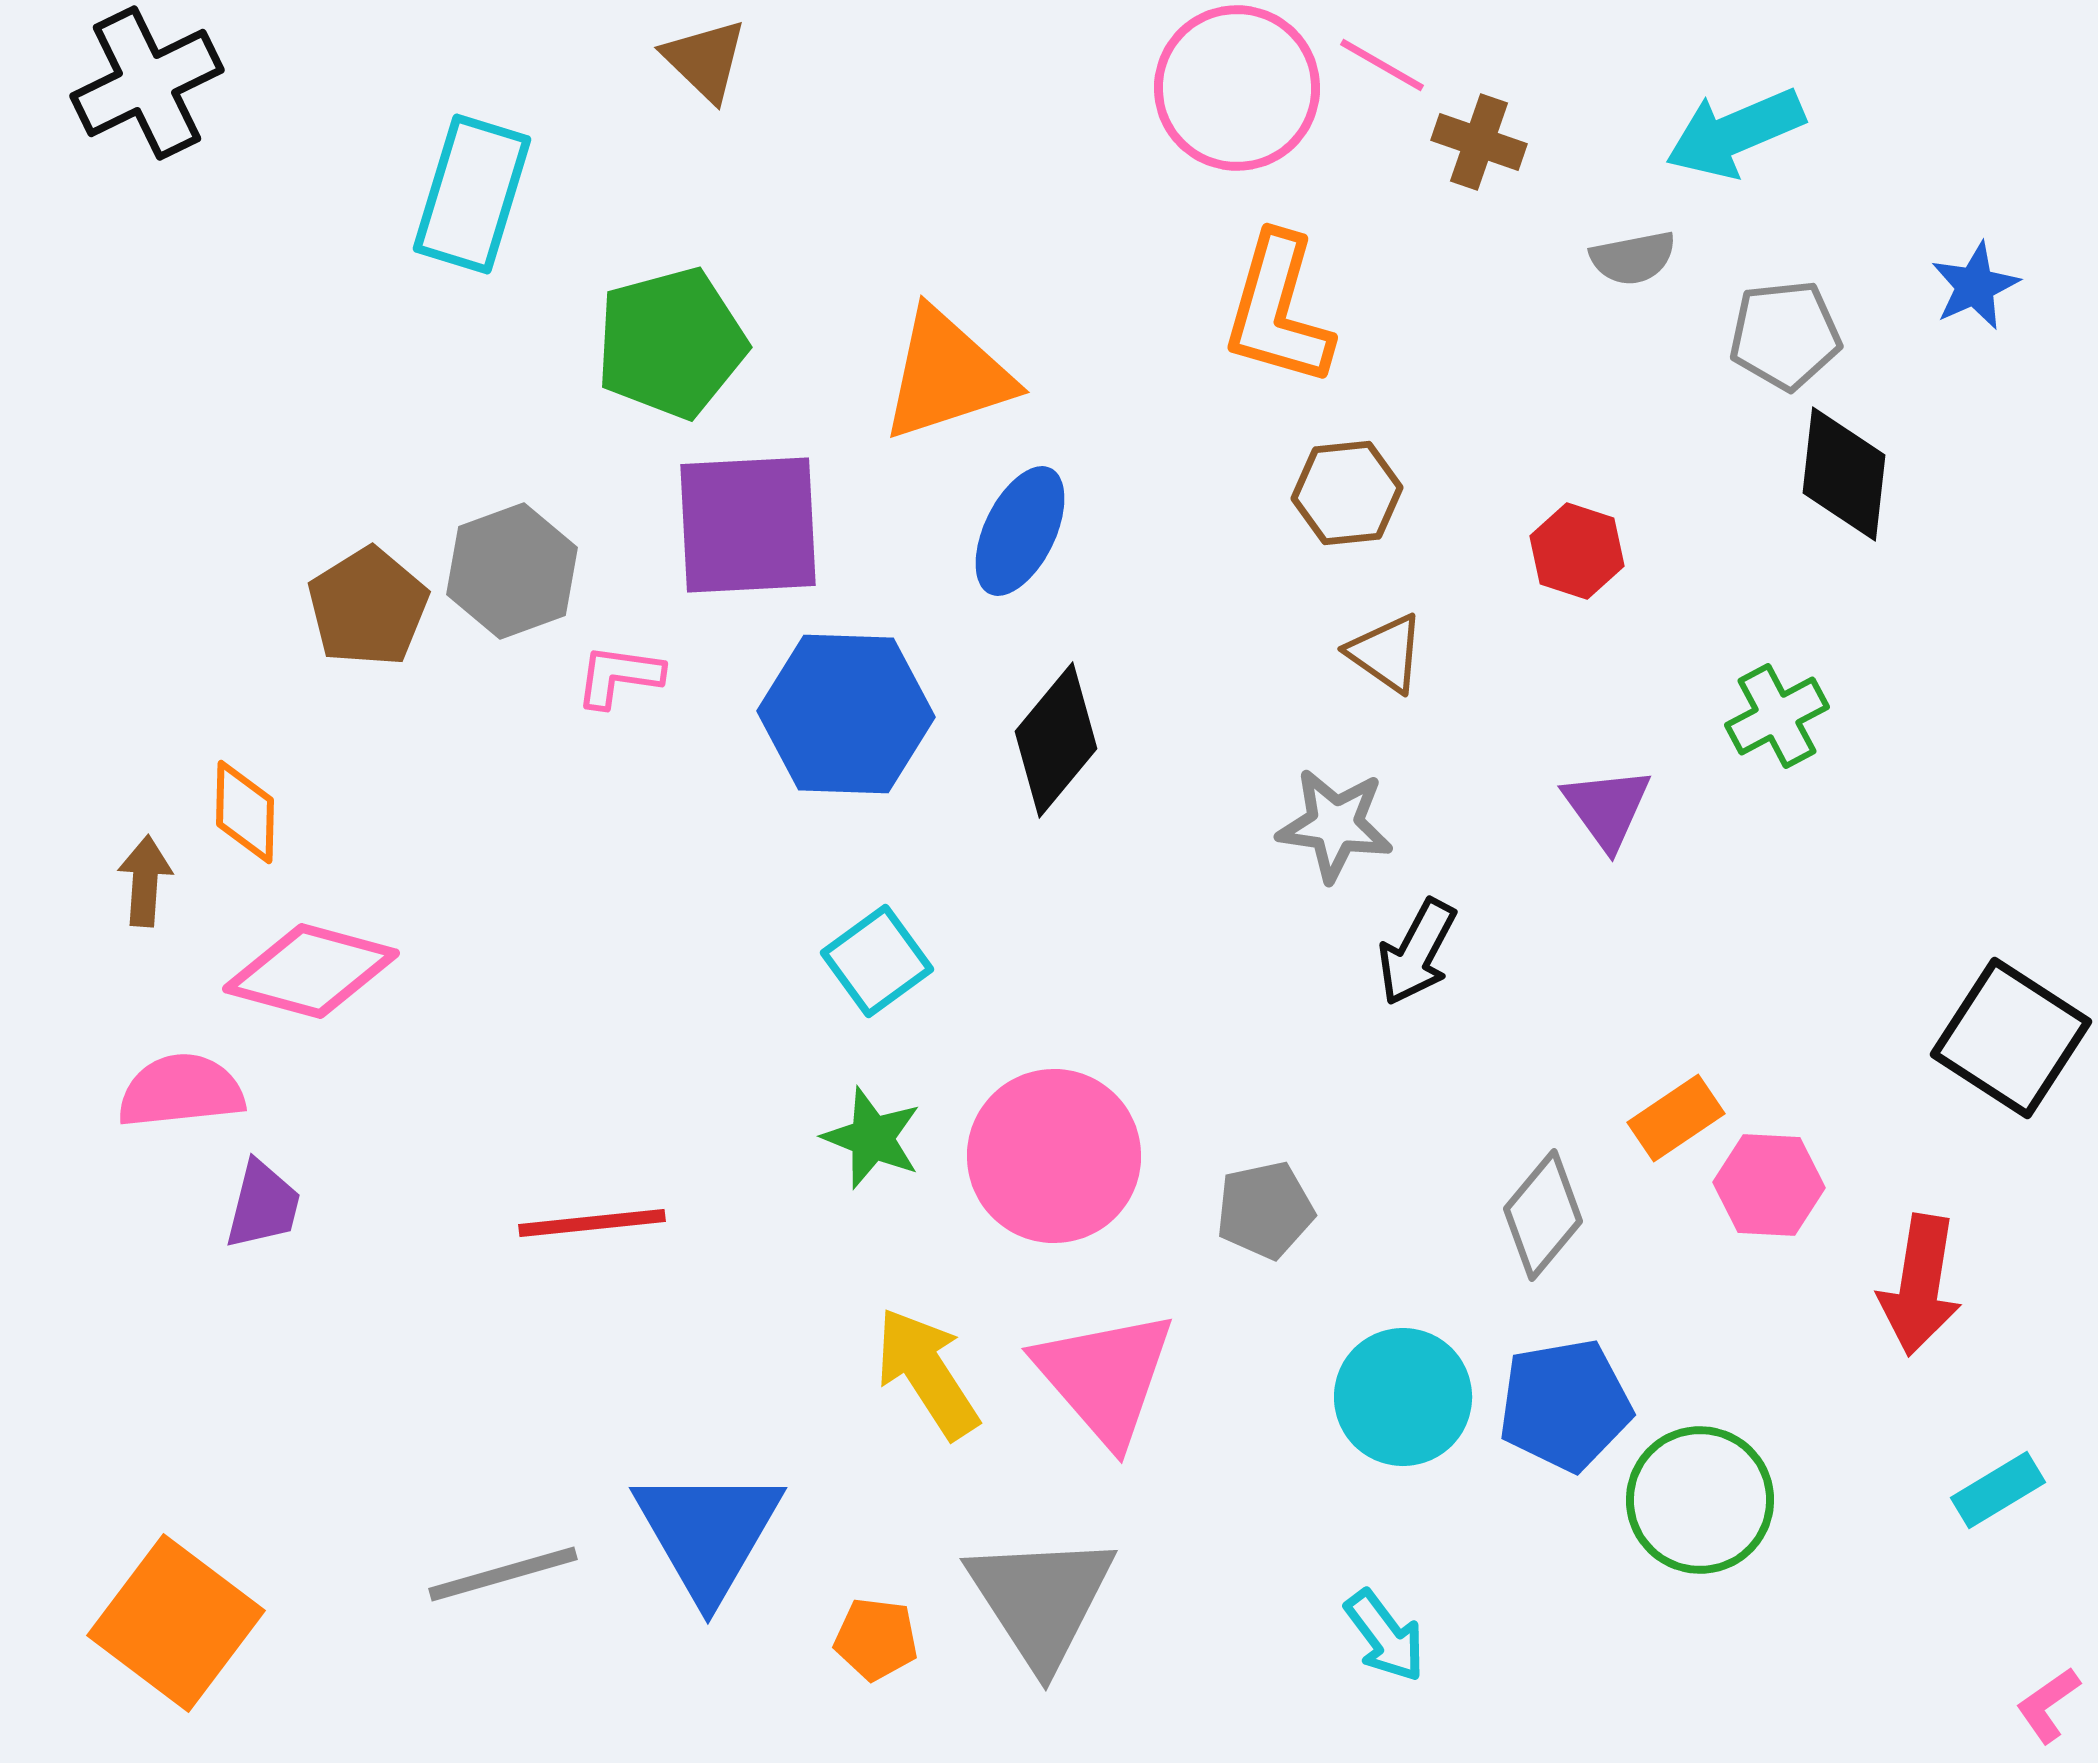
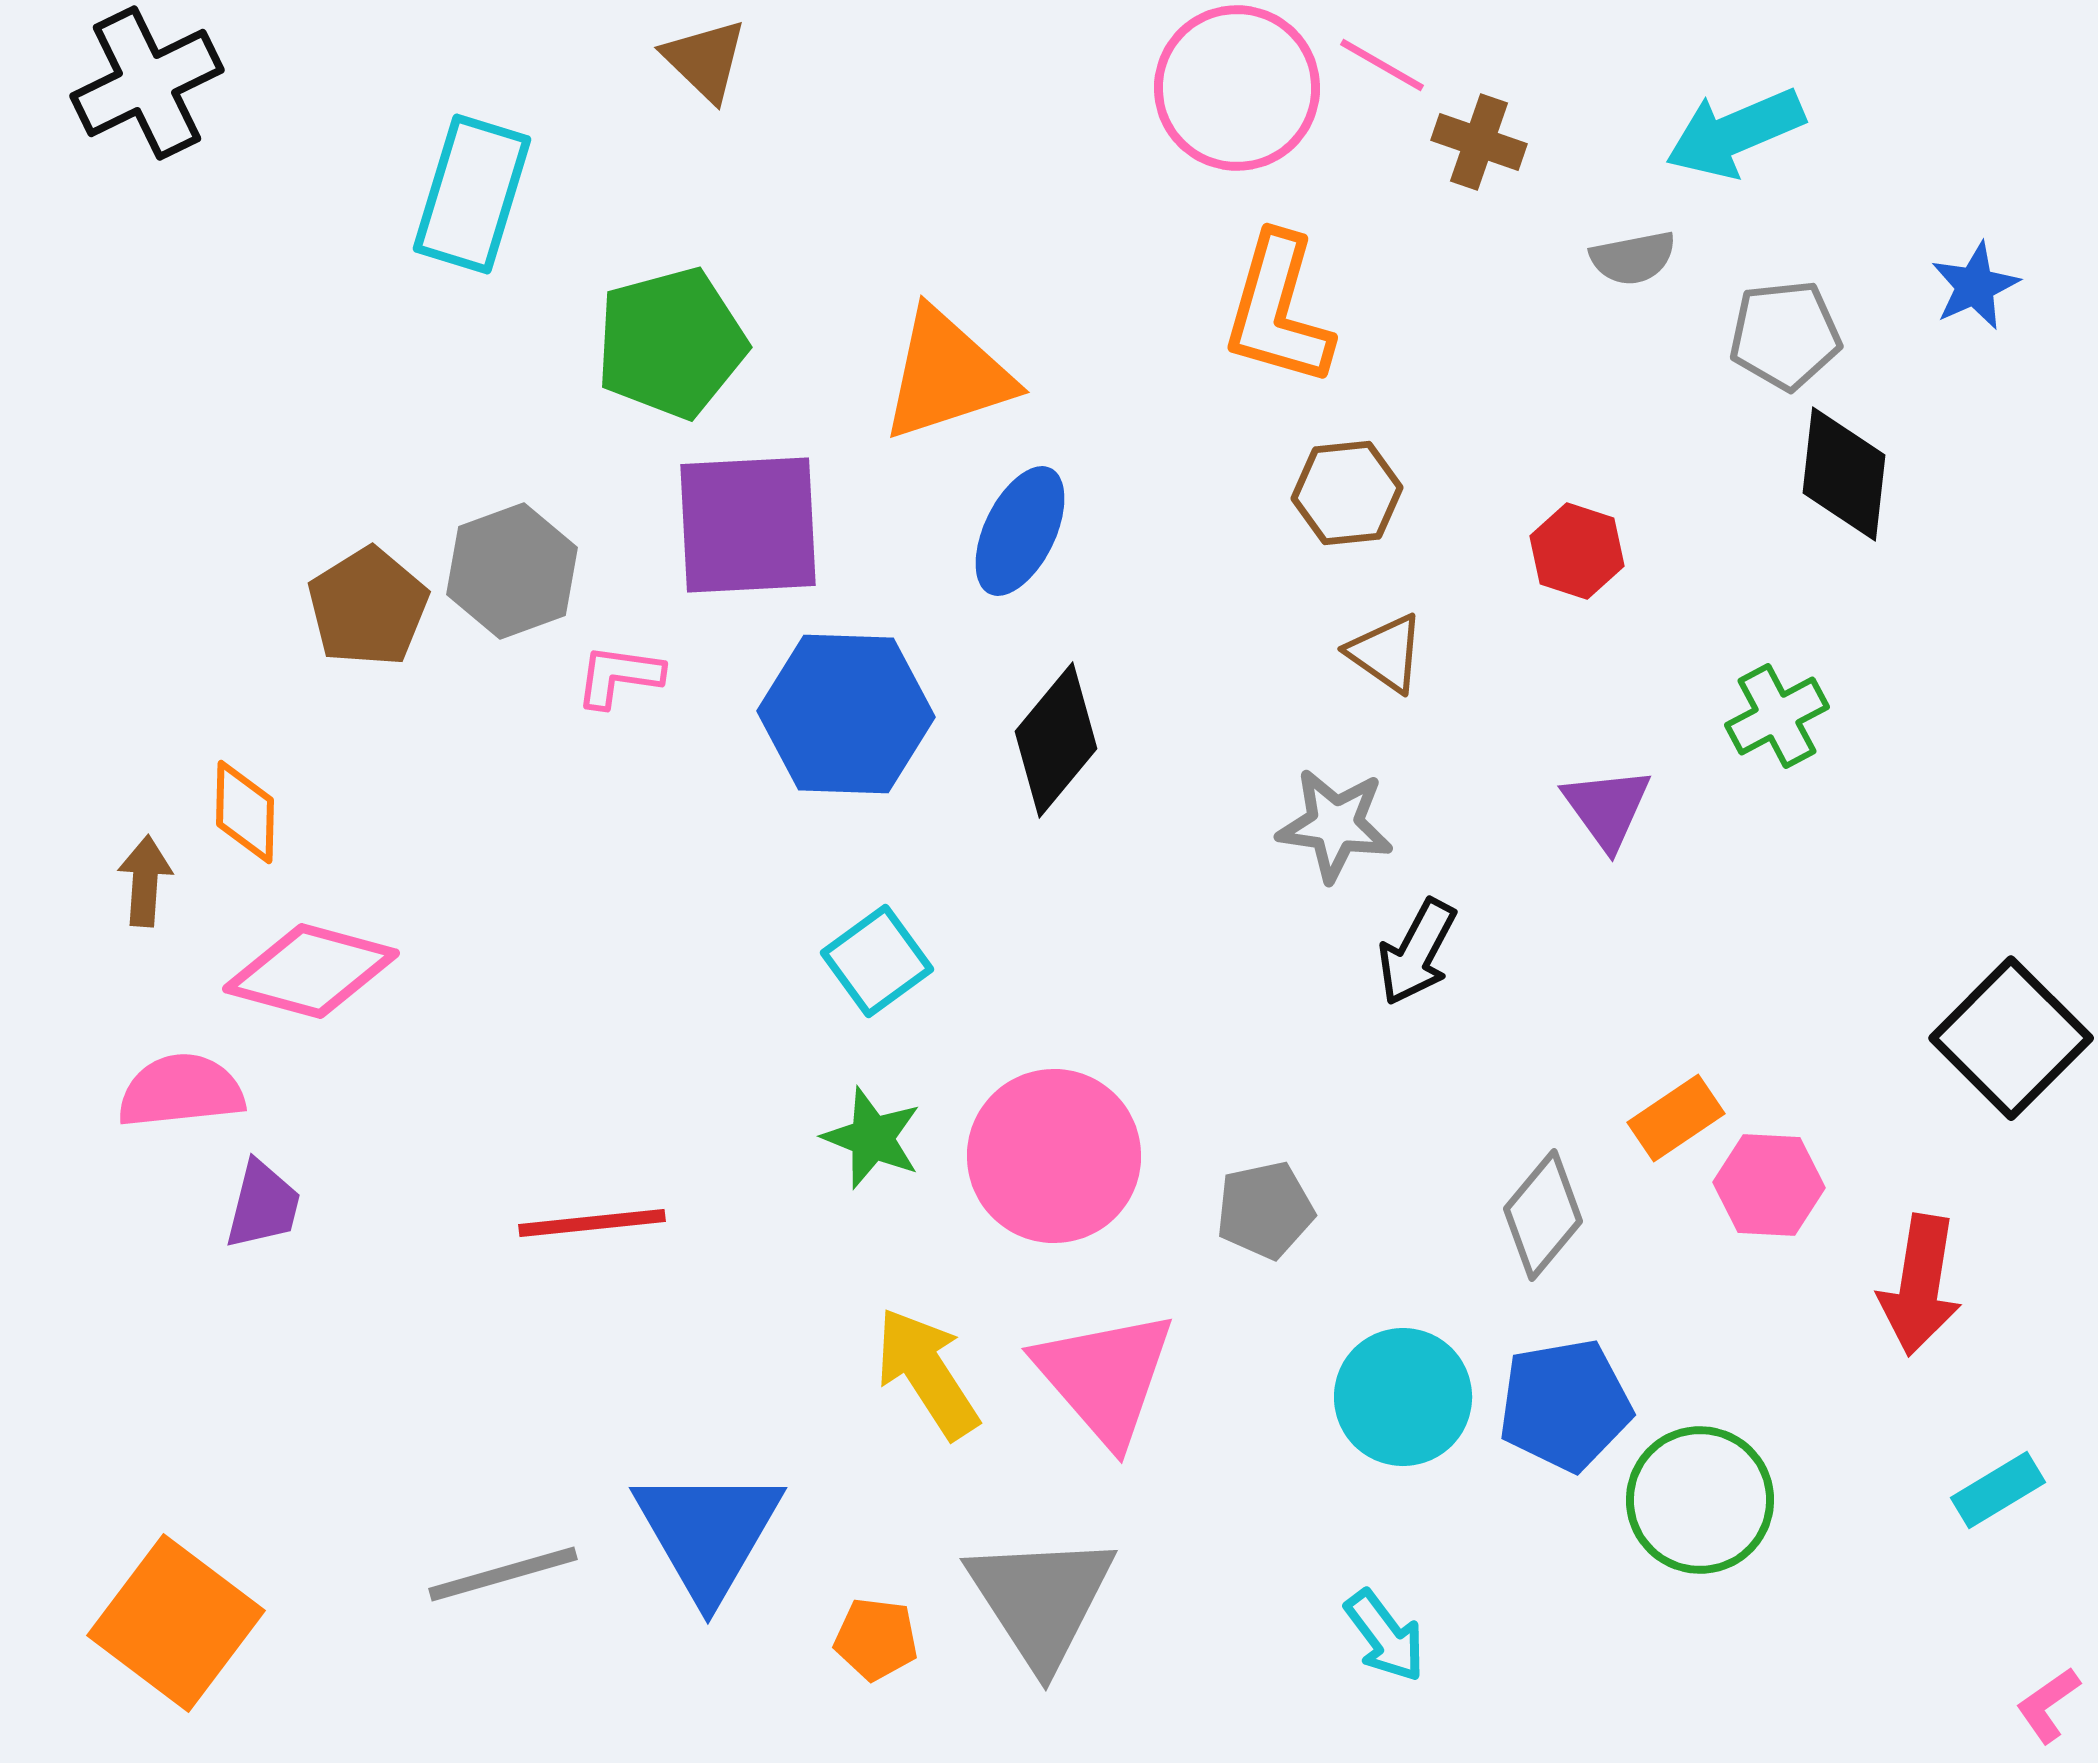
black square at (2011, 1038): rotated 12 degrees clockwise
